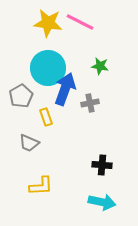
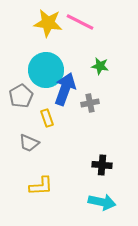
cyan circle: moved 2 px left, 2 px down
yellow rectangle: moved 1 px right, 1 px down
